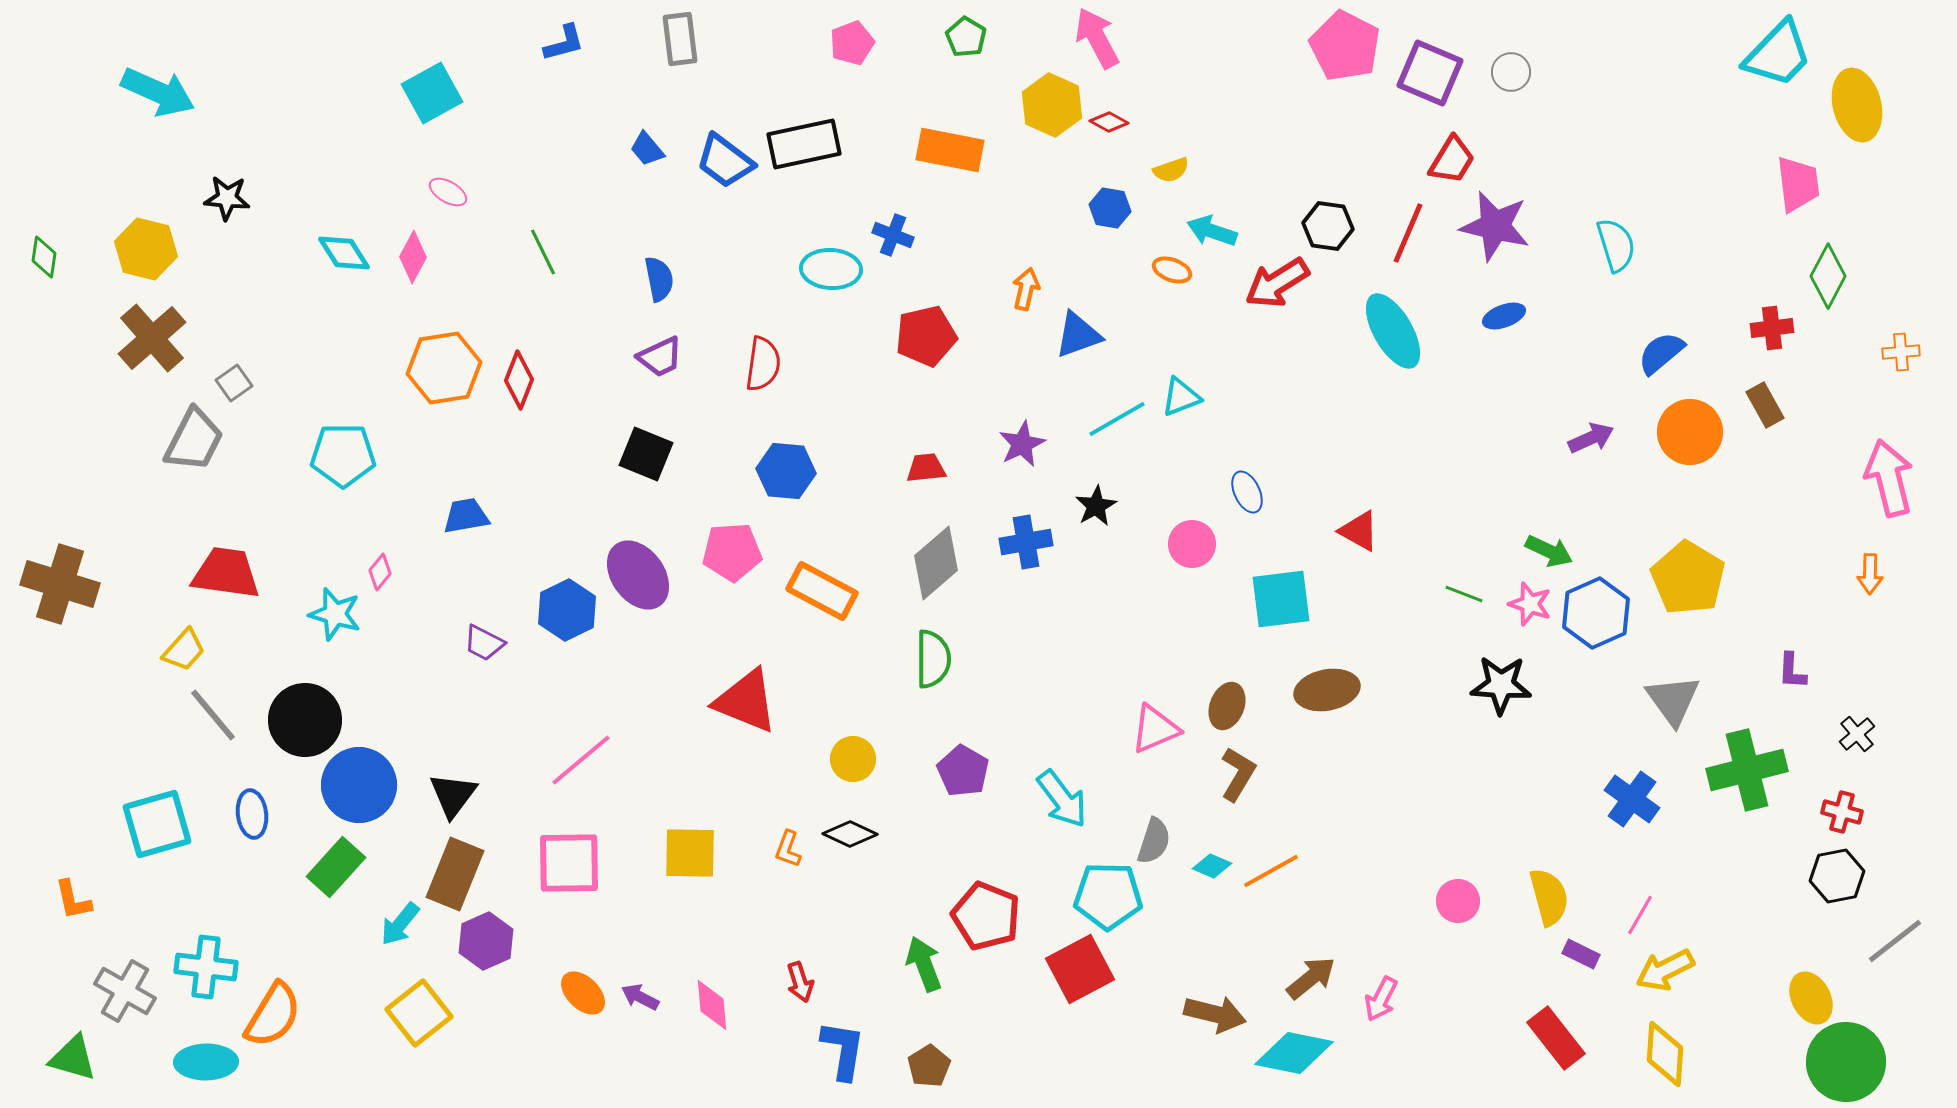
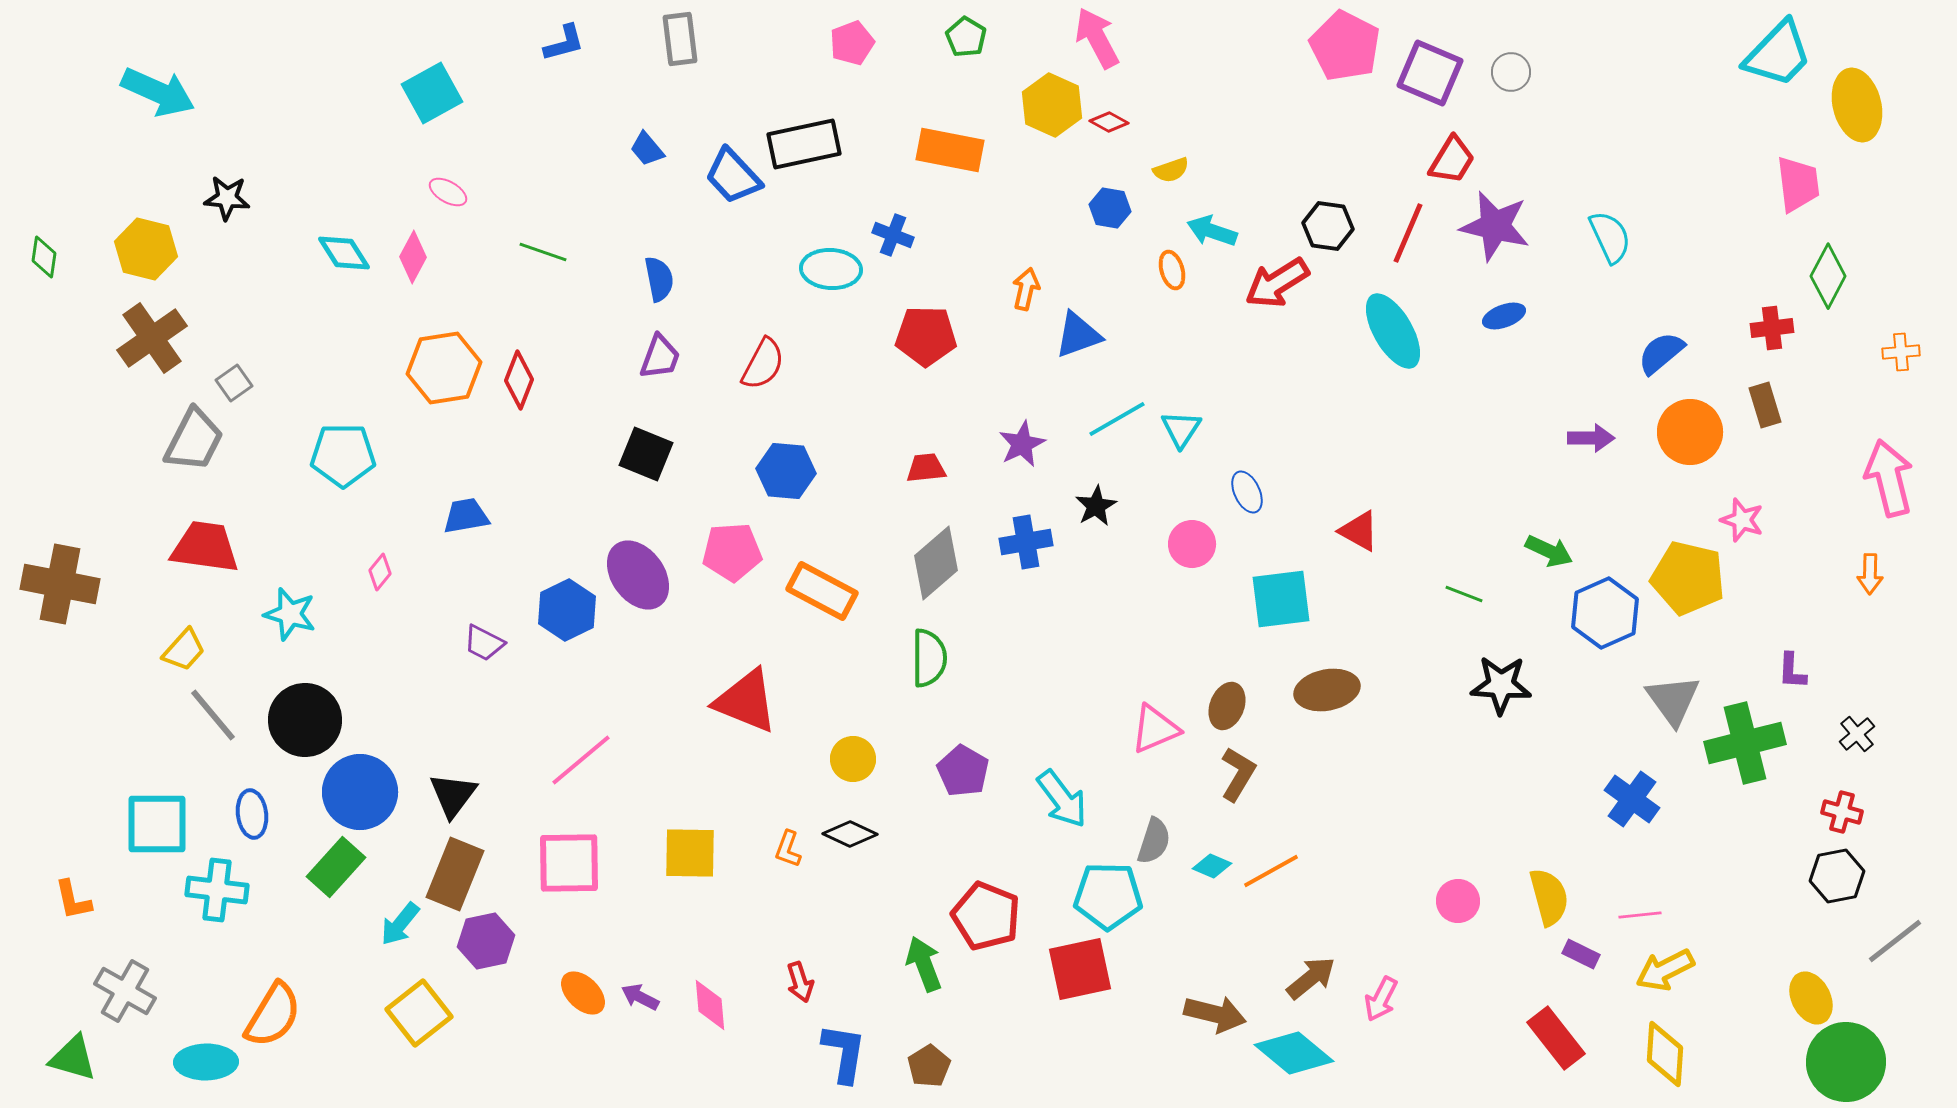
blue trapezoid at (725, 161): moved 8 px right, 15 px down; rotated 10 degrees clockwise
cyan semicircle at (1616, 245): moved 6 px left, 8 px up; rotated 8 degrees counterclockwise
green line at (543, 252): rotated 45 degrees counterclockwise
orange ellipse at (1172, 270): rotated 54 degrees clockwise
red pentagon at (926, 336): rotated 14 degrees clockwise
brown cross at (152, 338): rotated 6 degrees clockwise
purple trapezoid at (660, 357): rotated 45 degrees counterclockwise
red semicircle at (763, 364): rotated 20 degrees clockwise
cyan triangle at (1181, 397): moved 32 px down; rotated 36 degrees counterclockwise
brown rectangle at (1765, 405): rotated 12 degrees clockwise
purple arrow at (1591, 438): rotated 24 degrees clockwise
red trapezoid at (226, 573): moved 21 px left, 26 px up
yellow pentagon at (1688, 578): rotated 18 degrees counterclockwise
brown cross at (60, 584): rotated 6 degrees counterclockwise
pink star at (1530, 604): moved 212 px right, 84 px up
blue hexagon at (1596, 613): moved 9 px right
cyan star at (335, 614): moved 45 px left
green semicircle at (933, 659): moved 4 px left, 1 px up
green cross at (1747, 770): moved 2 px left, 27 px up
blue circle at (359, 785): moved 1 px right, 7 px down
cyan square at (157, 824): rotated 16 degrees clockwise
pink line at (1640, 915): rotated 54 degrees clockwise
purple hexagon at (486, 941): rotated 12 degrees clockwise
cyan cross at (206, 967): moved 11 px right, 77 px up
red square at (1080, 969): rotated 16 degrees clockwise
pink diamond at (712, 1005): moved 2 px left
blue L-shape at (843, 1050): moved 1 px right, 3 px down
cyan diamond at (1294, 1053): rotated 28 degrees clockwise
